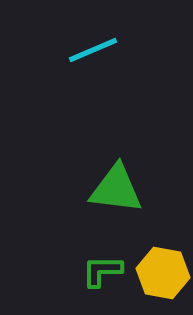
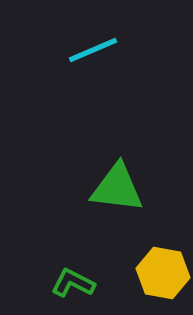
green triangle: moved 1 px right, 1 px up
green L-shape: moved 29 px left, 12 px down; rotated 27 degrees clockwise
